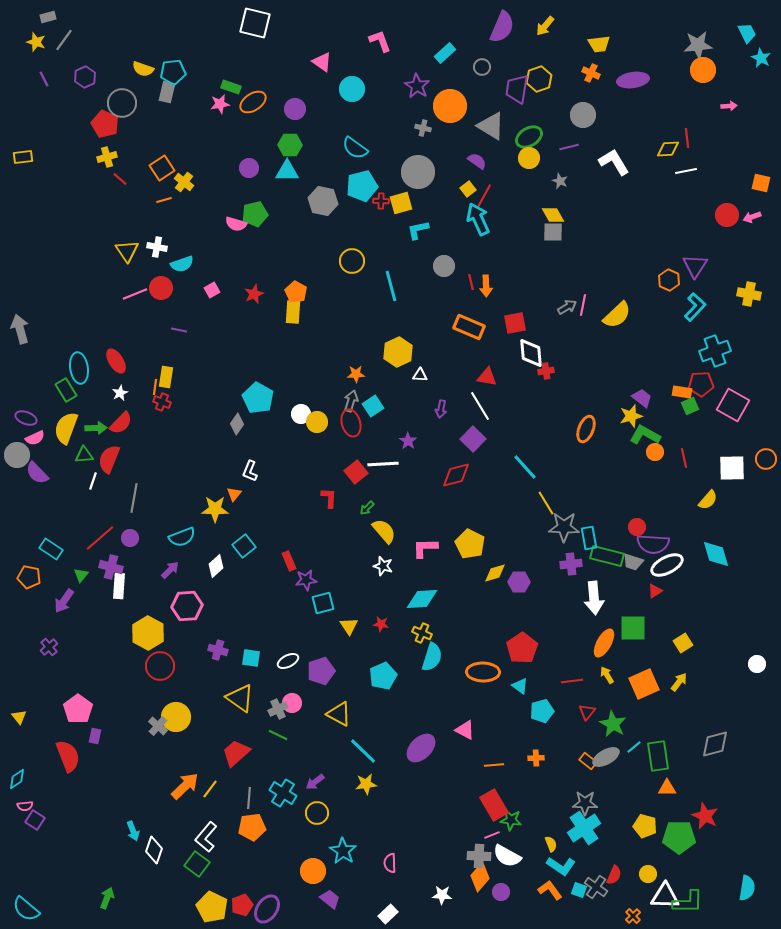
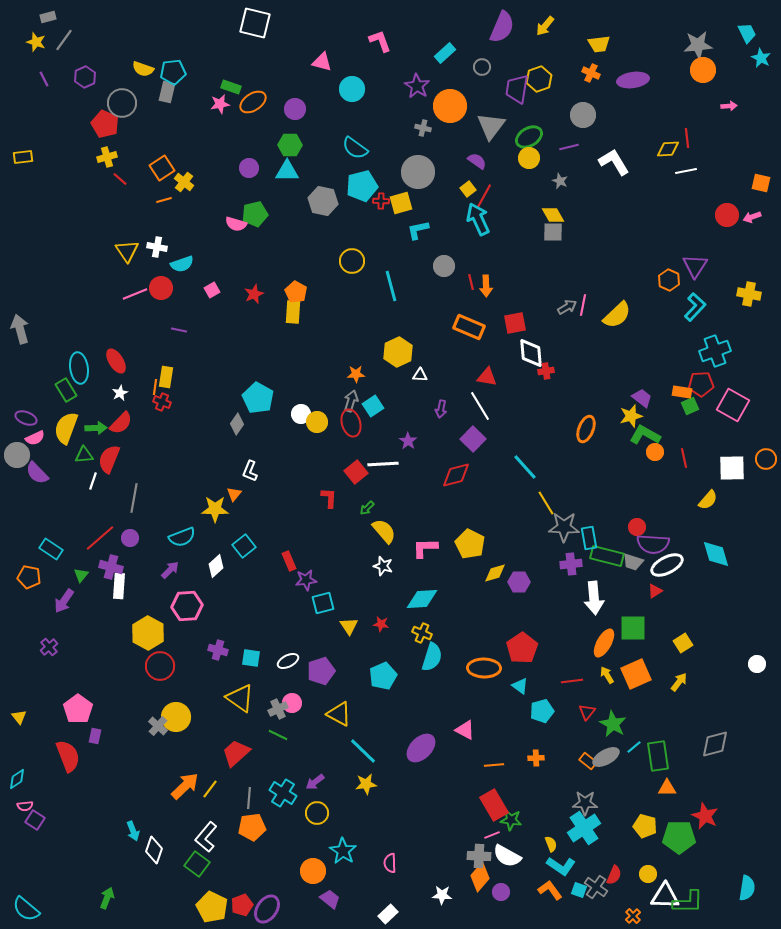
pink triangle at (322, 62): rotated 20 degrees counterclockwise
gray triangle at (491, 126): rotated 36 degrees clockwise
orange ellipse at (483, 672): moved 1 px right, 4 px up
orange square at (644, 684): moved 8 px left, 10 px up
